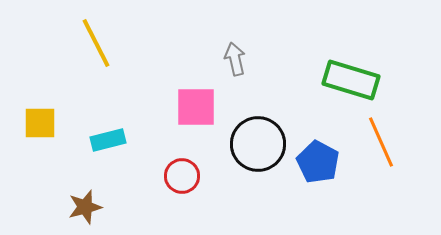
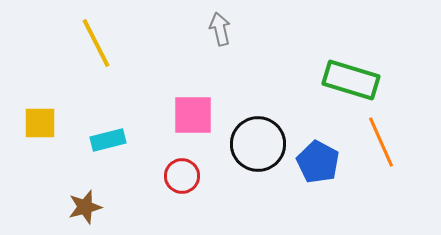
gray arrow: moved 15 px left, 30 px up
pink square: moved 3 px left, 8 px down
